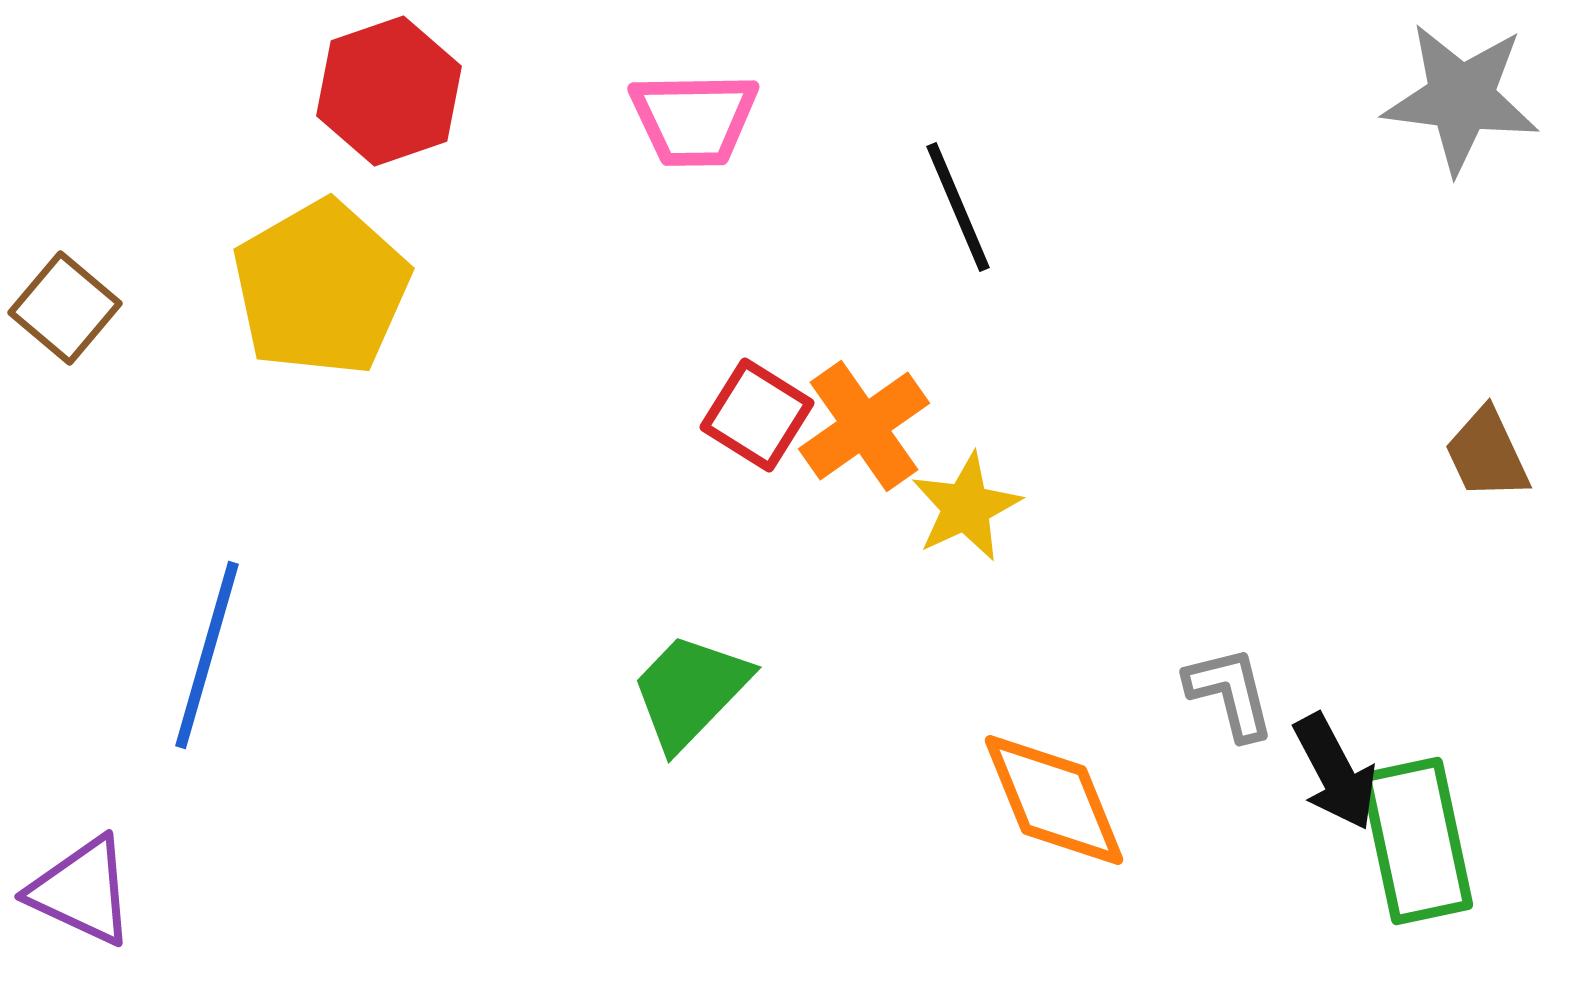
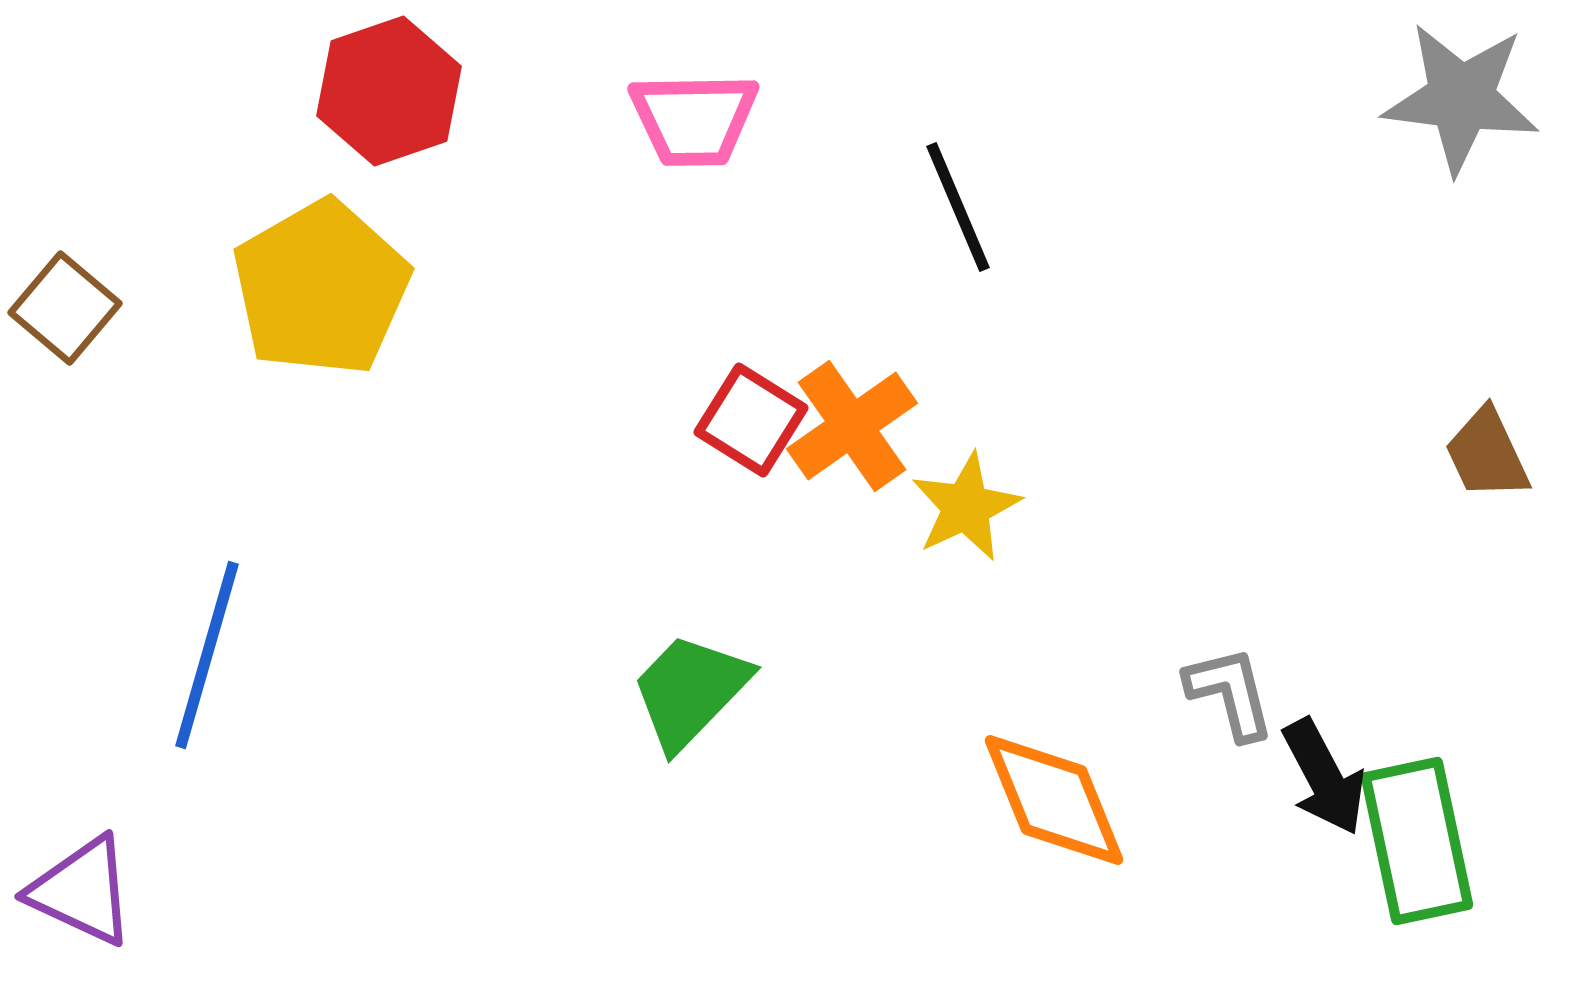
red square: moved 6 px left, 5 px down
orange cross: moved 12 px left
black arrow: moved 11 px left, 5 px down
